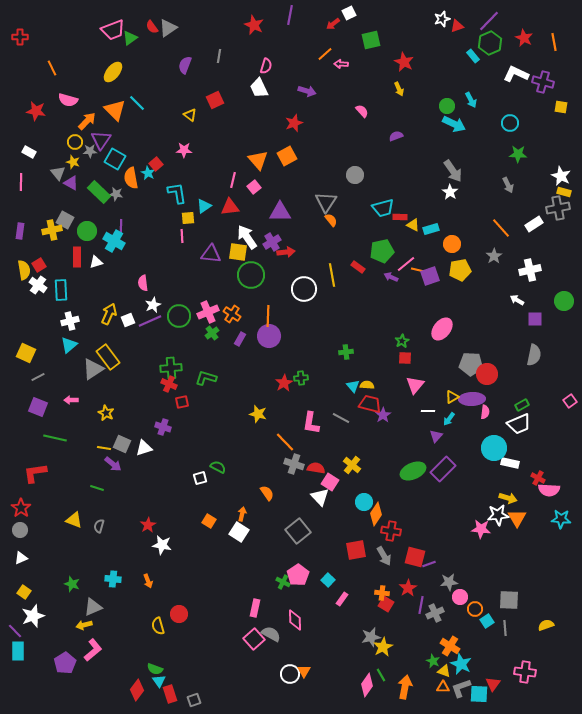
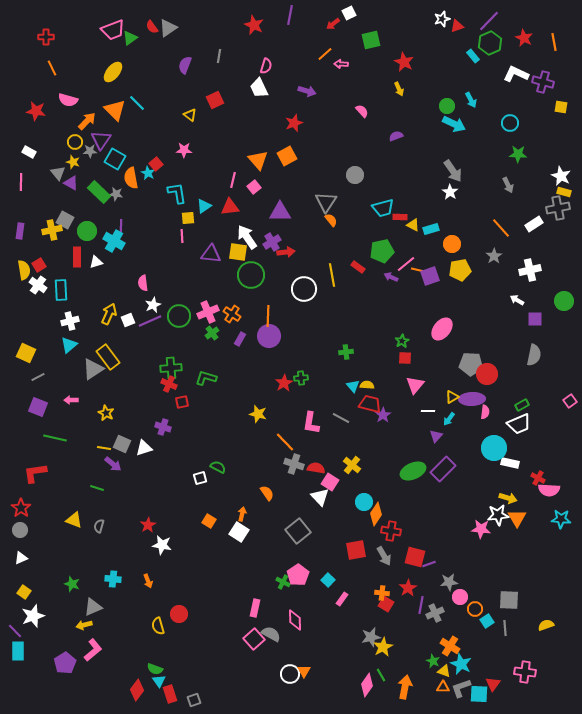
red cross at (20, 37): moved 26 px right
